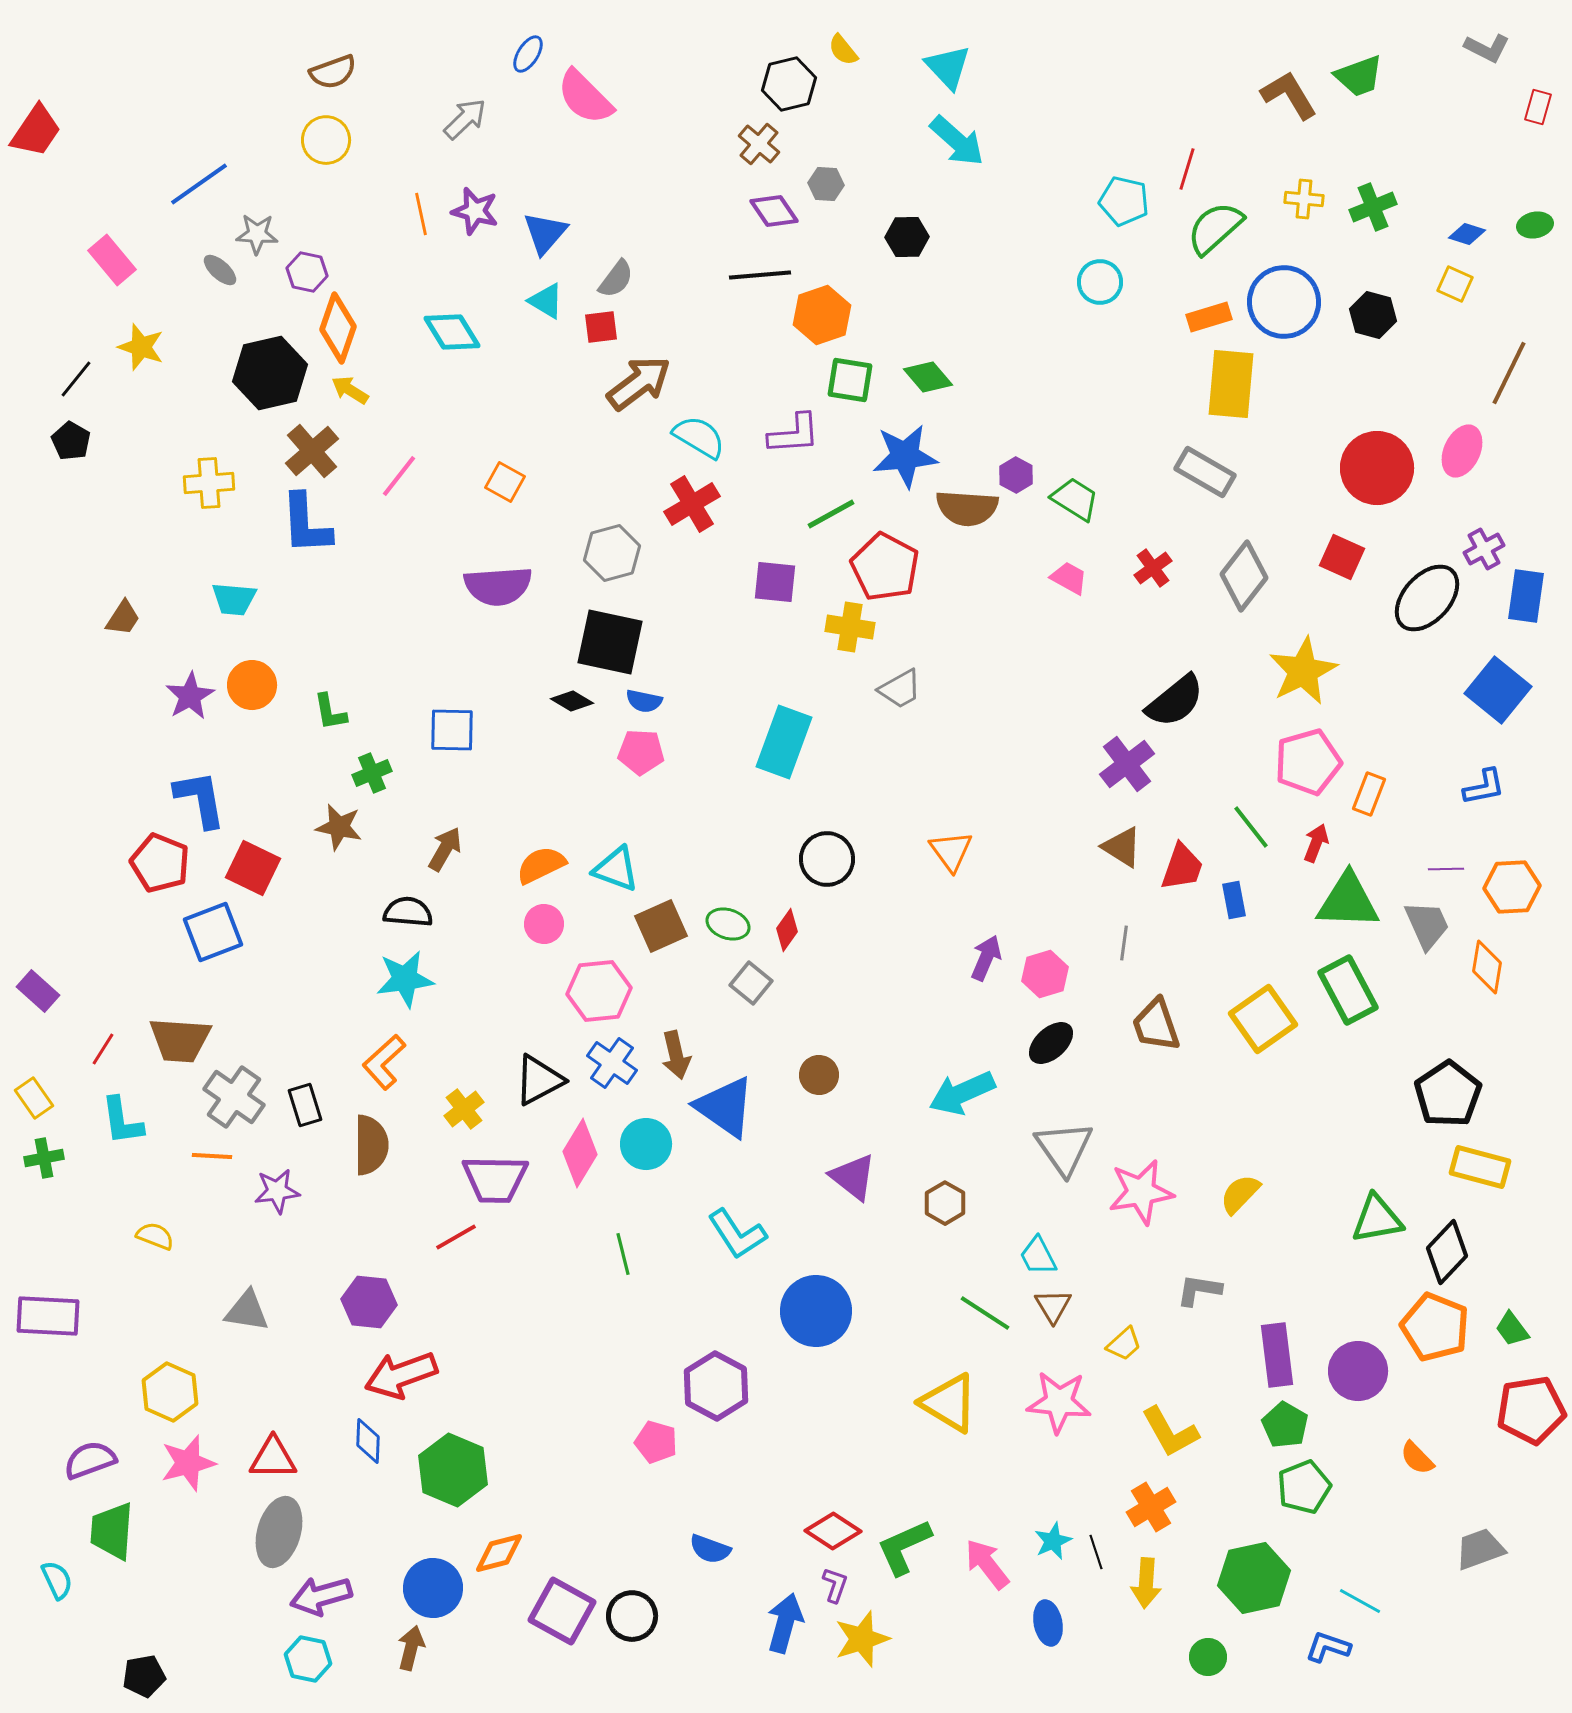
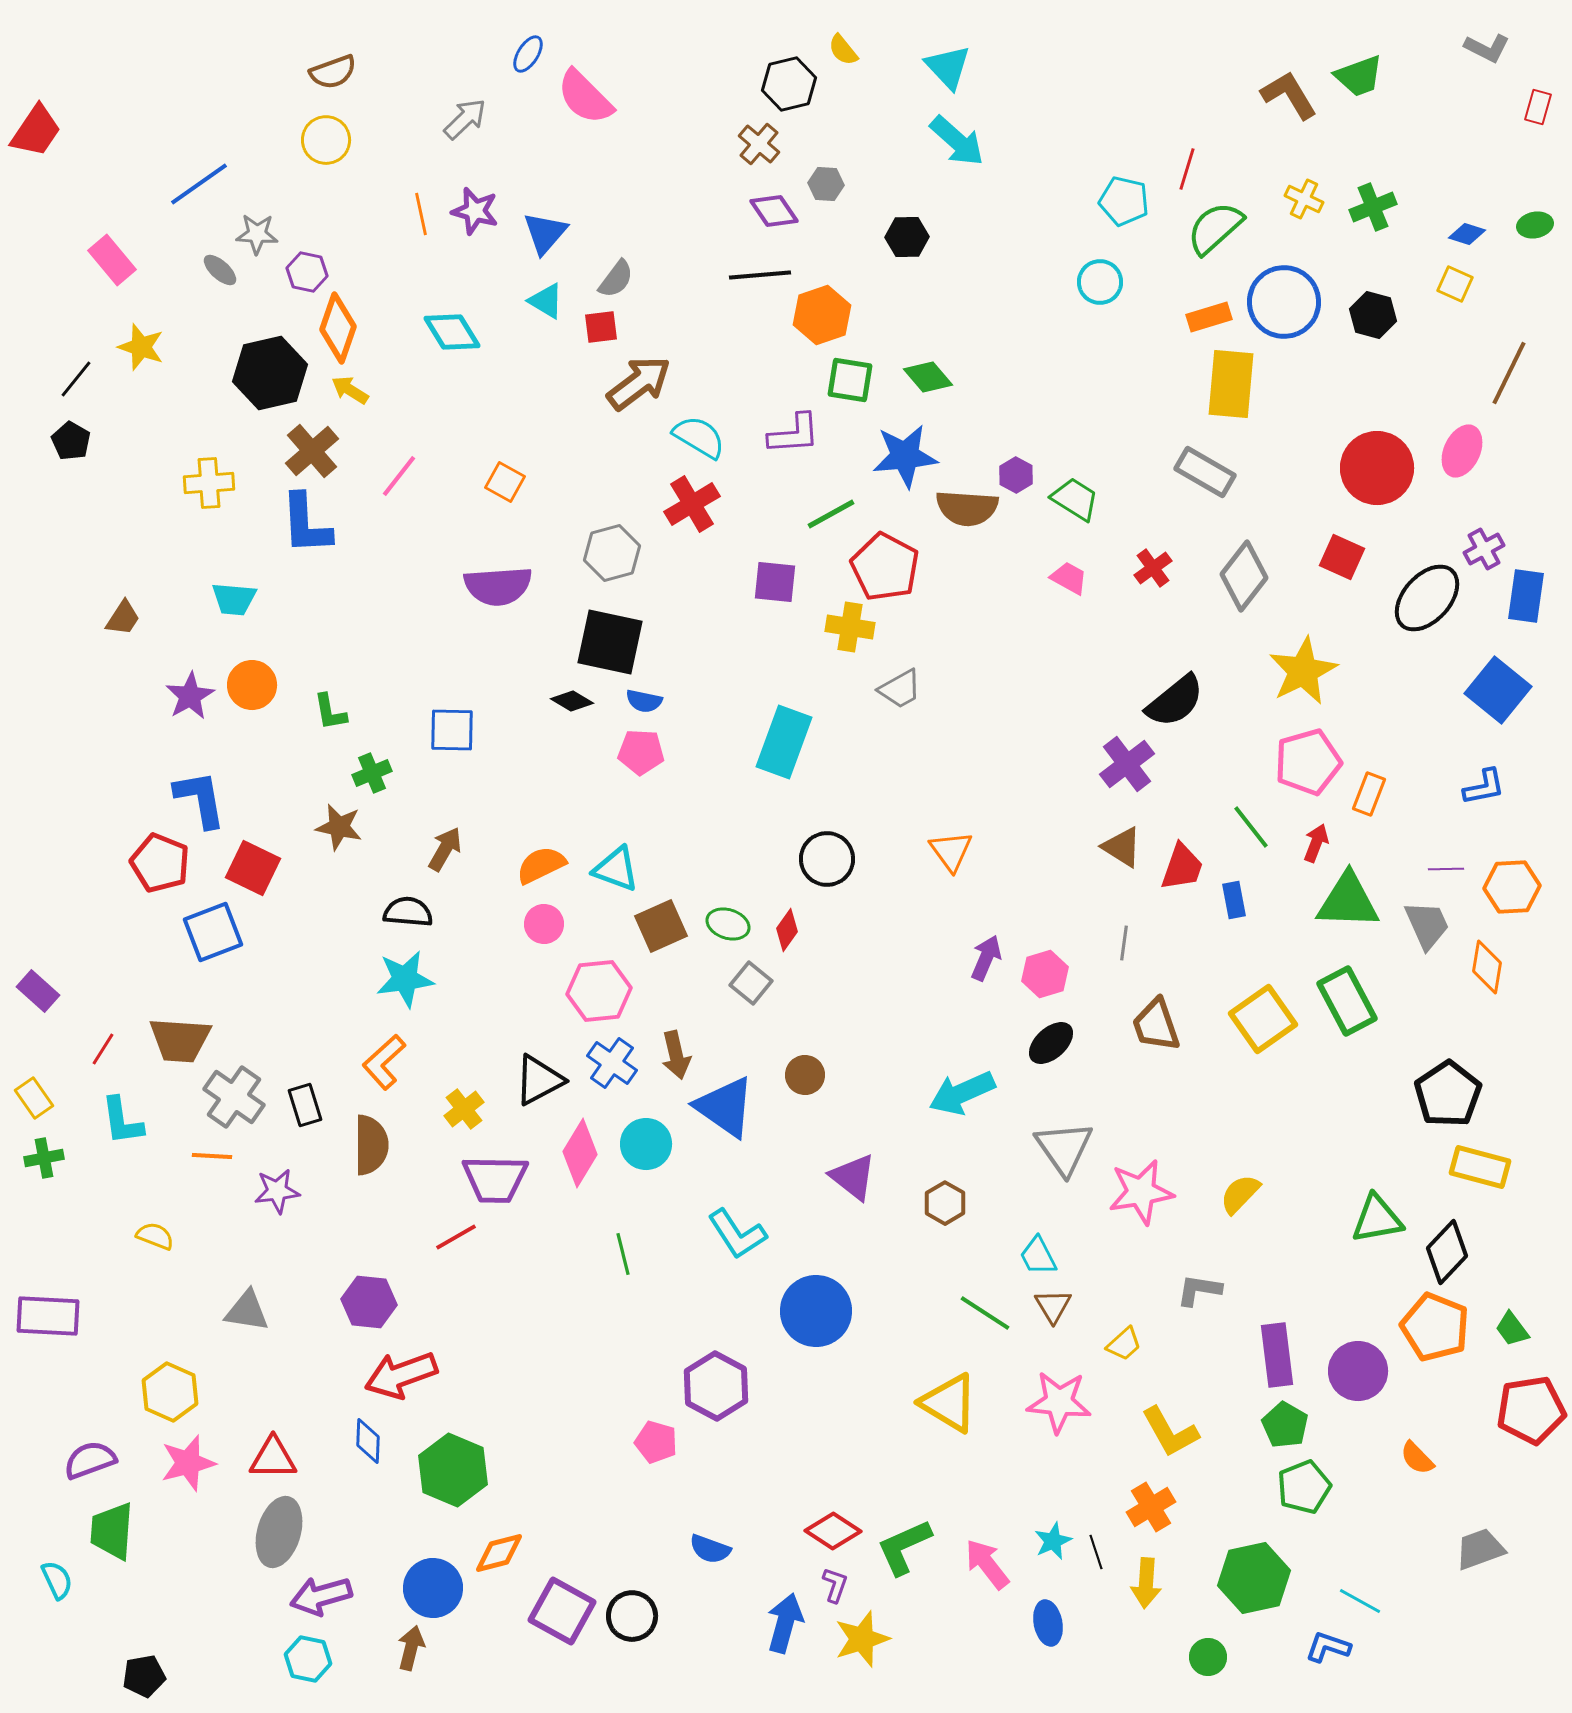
yellow cross at (1304, 199): rotated 21 degrees clockwise
green rectangle at (1348, 990): moved 1 px left, 11 px down
brown circle at (819, 1075): moved 14 px left
